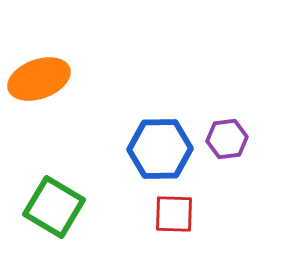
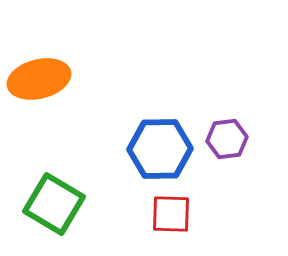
orange ellipse: rotated 6 degrees clockwise
green square: moved 3 px up
red square: moved 3 px left
